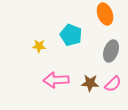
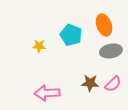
orange ellipse: moved 1 px left, 11 px down
gray ellipse: rotated 60 degrees clockwise
pink arrow: moved 9 px left, 13 px down
